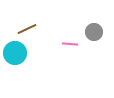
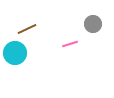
gray circle: moved 1 px left, 8 px up
pink line: rotated 21 degrees counterclockwise
